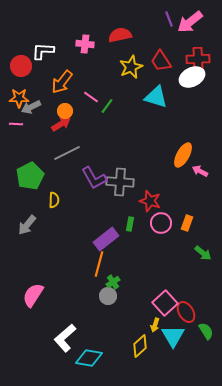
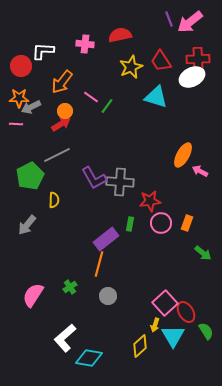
gray line at (67, 153): moved 10 px left, 2 px down
red star at (150, 201): rotated 25 degrees counterclockwise
green cross at (113, 282): moved 43 px left, 5 px down
